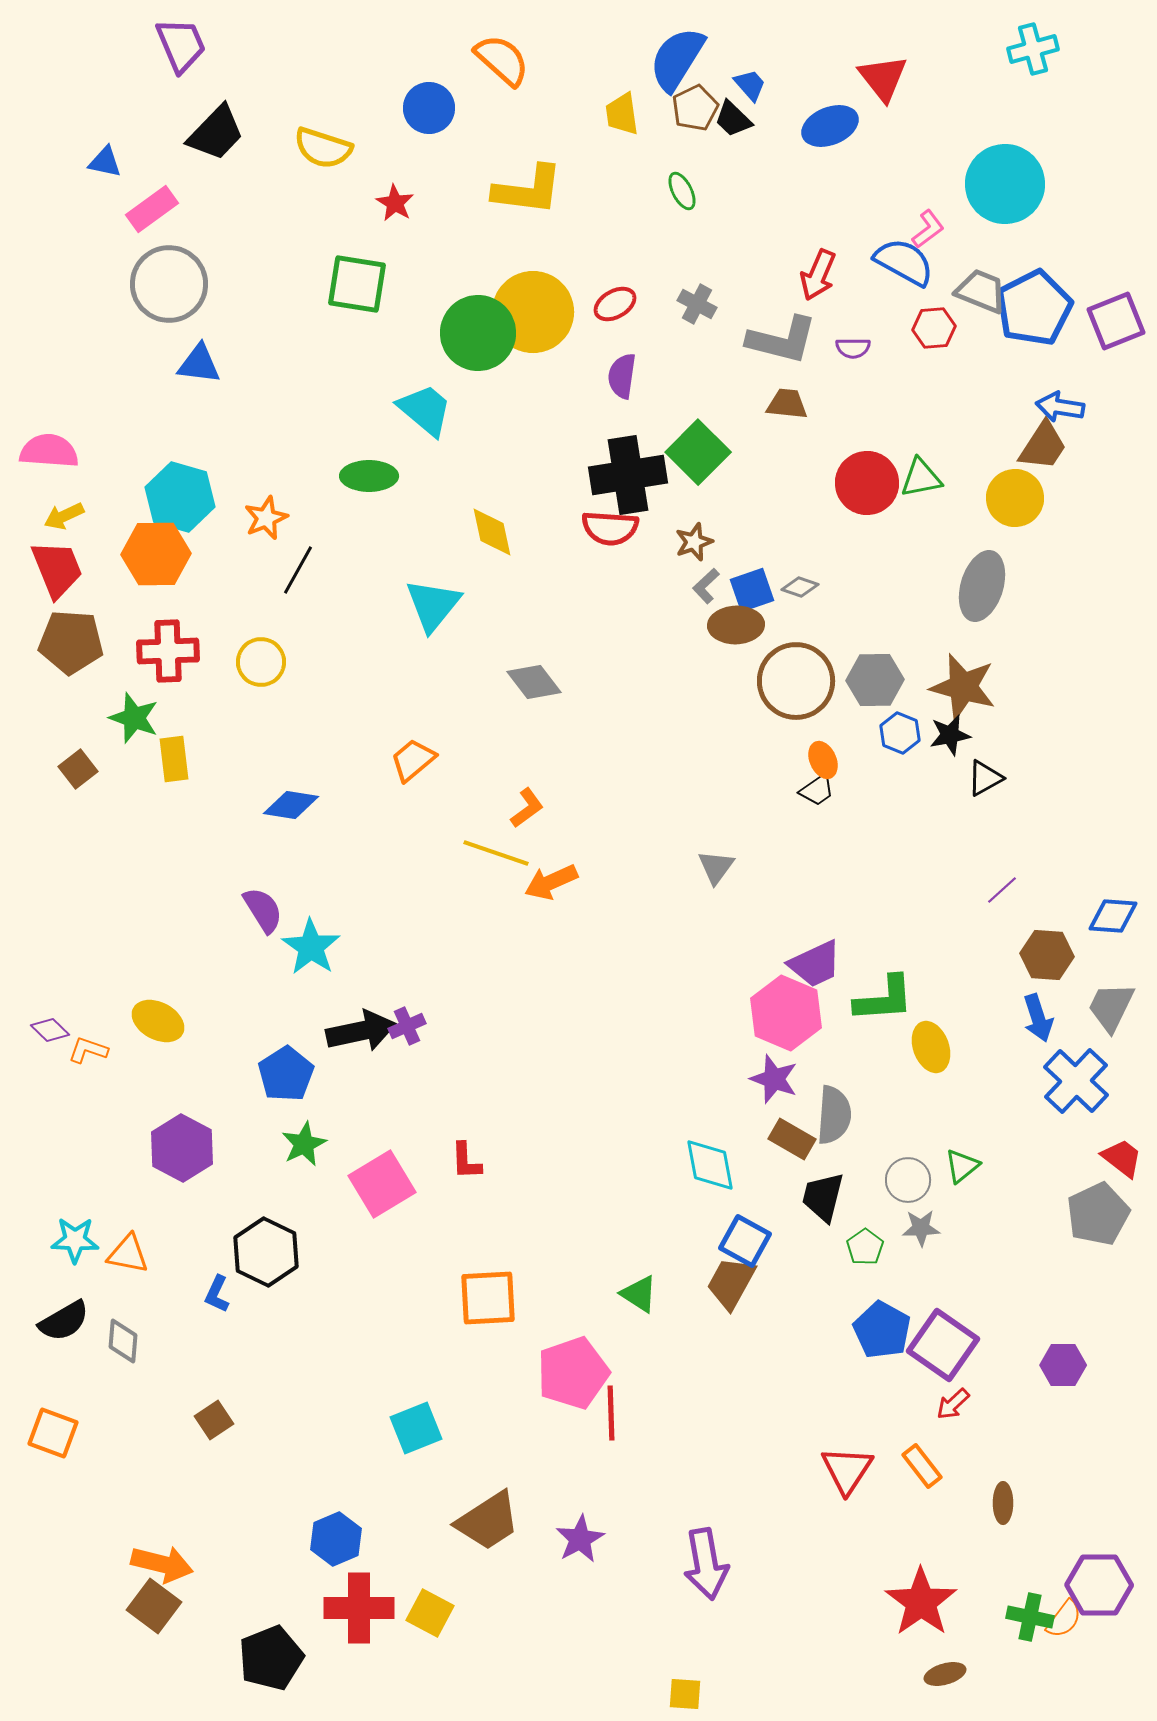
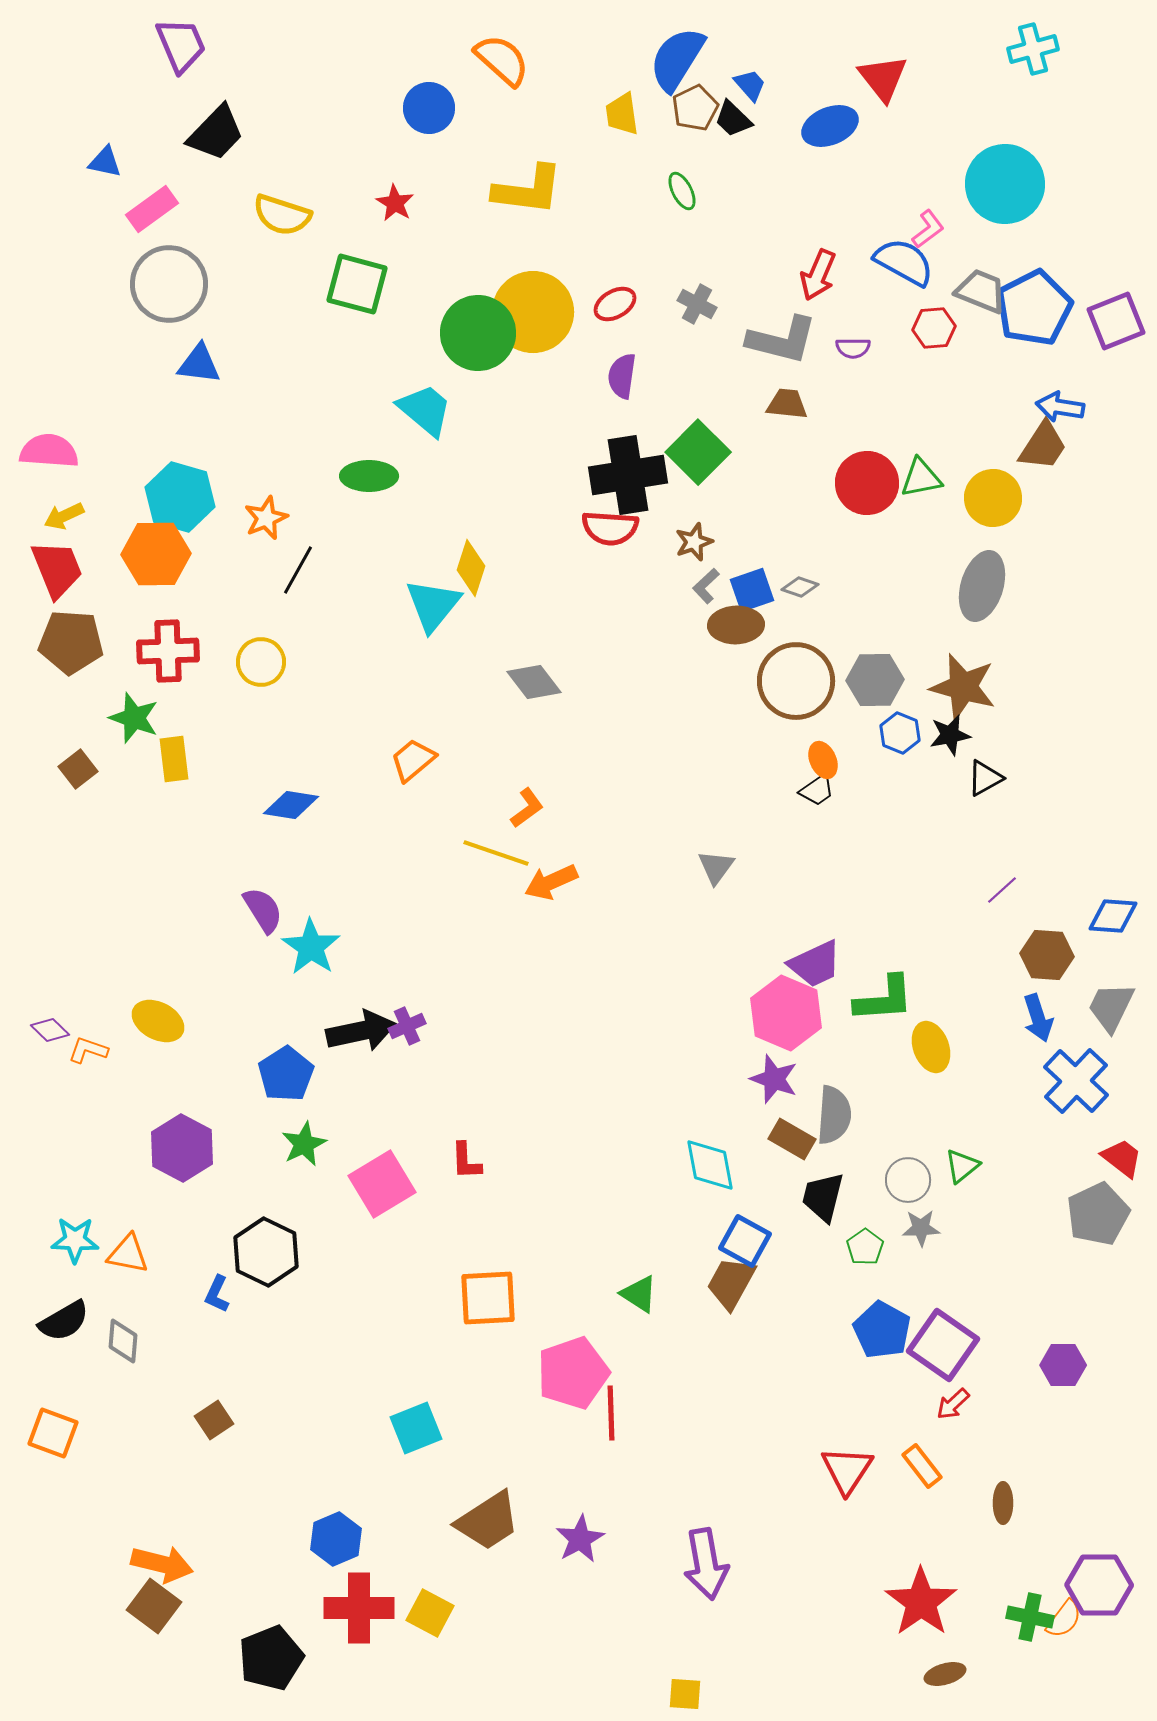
yellow semicircle at (323, 148): moved 41 px left, 67 px down
green square at (357, 284): rotated 6 degrees clockwise
yellow circle at (1015, 498): moved 22 px left
yellow diamond at (492, 532): moved 21 px left, 36 px down; rotated 30 degrees clockwise
